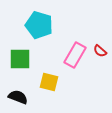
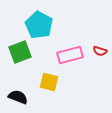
cyan pentagon: rotated 12 degrees clockwise
red semicircle: rotated 24 degrees counterclockwise
pink rectangle: moved 5 px left; rotated 45 degrees clockwise
green square: moved 7 px up; rotated 20 degrees counterclockwise
